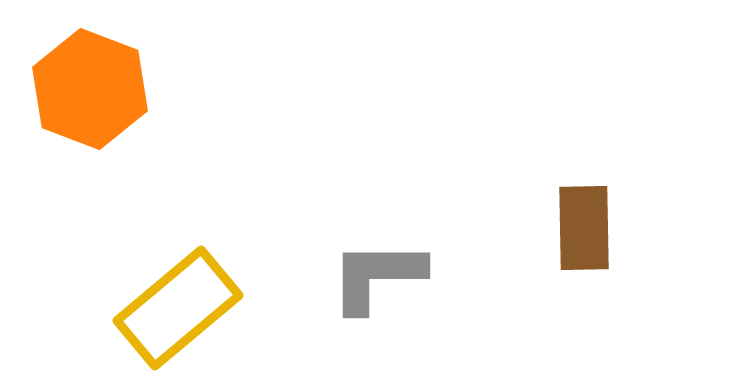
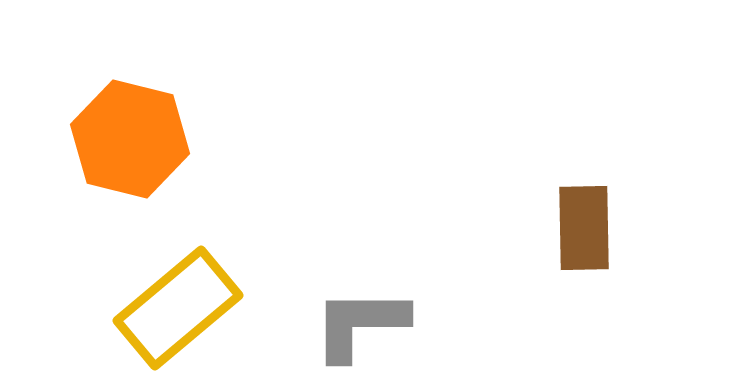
orange hexagon: moved 40 px right, 50 px down; rotated 7 degrees counterclockwise
gray L-shape: moved 17 px left, 48 px down
